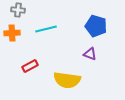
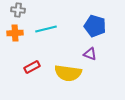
blue pentagon: moved 1 px left
orange cross: moved 3 px right
red rectangle: moved 2 px right, 1 px down
yellow semicircle: moved 1 px right, 7 px up
